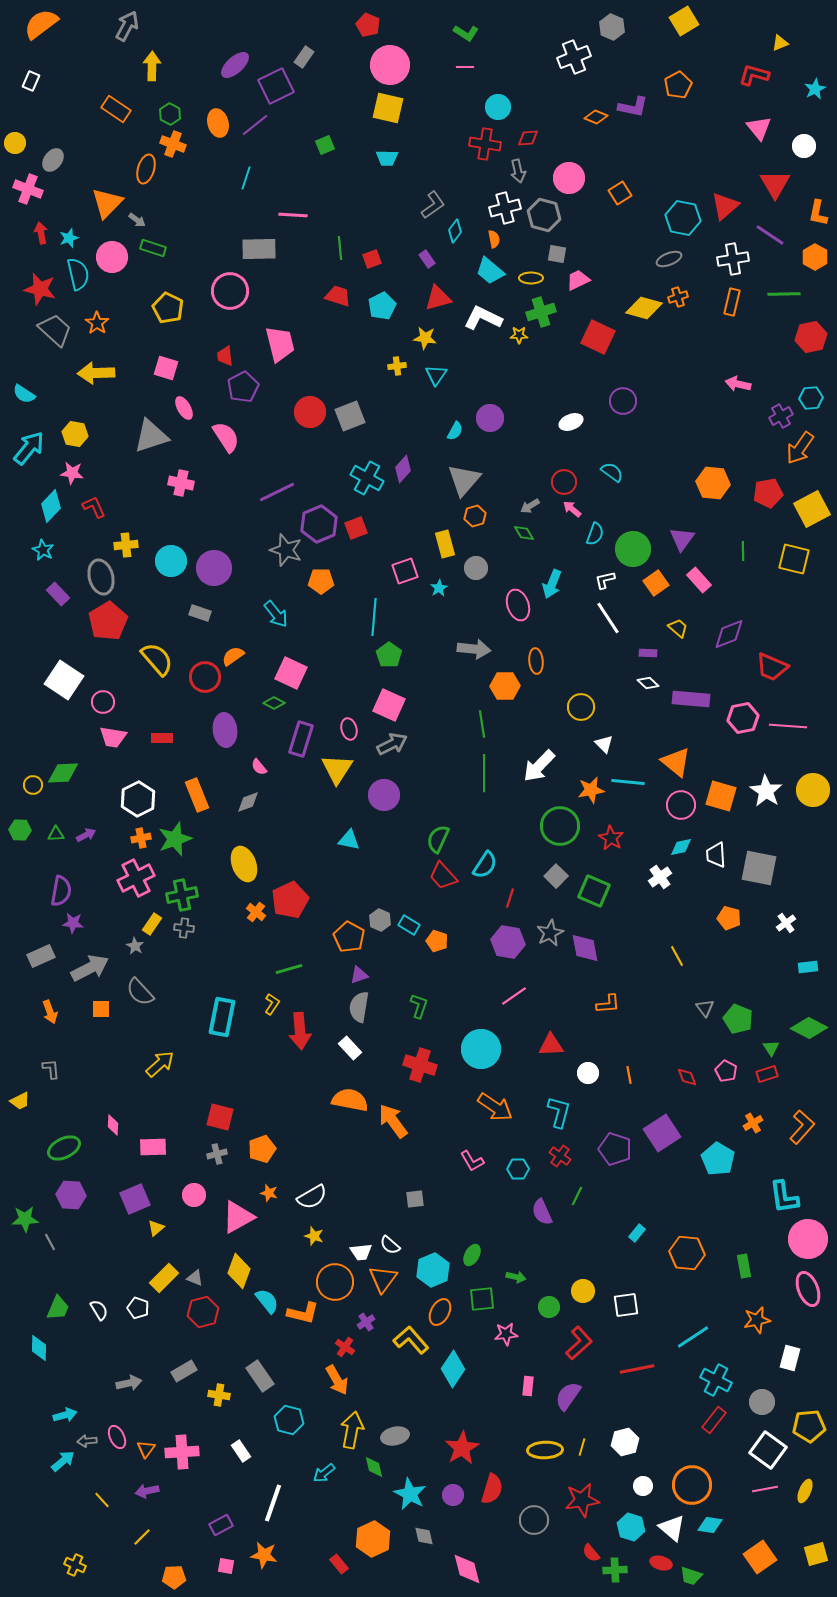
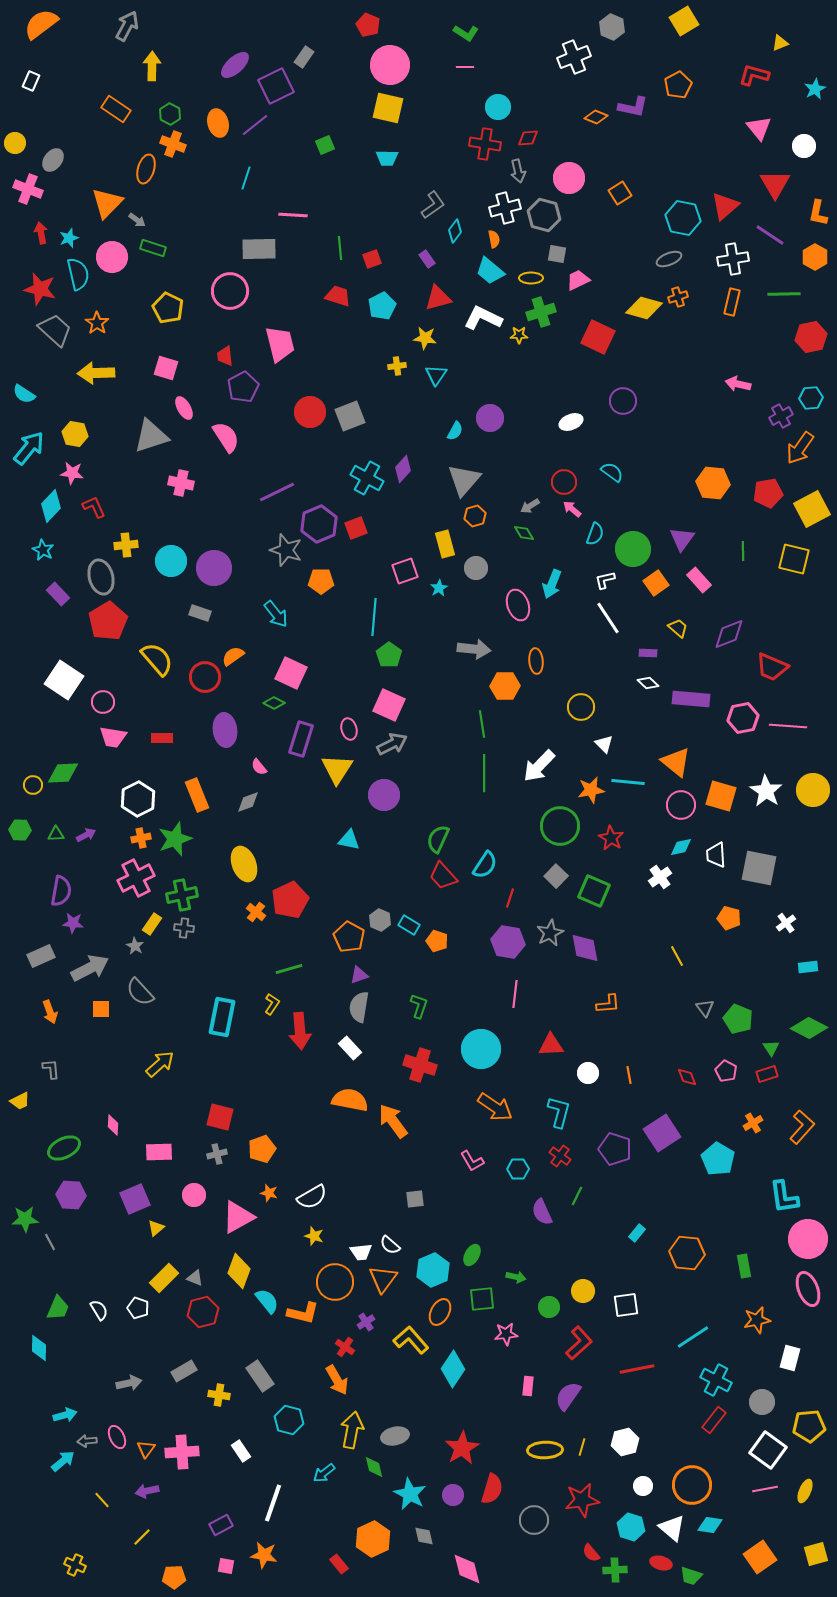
pink line at (514, 996): moved 1 px right, 2 px up; rotated 48 degrees counterclockwise
pink rectangle at (153, 1147): moved 6 px right, 5 px down
